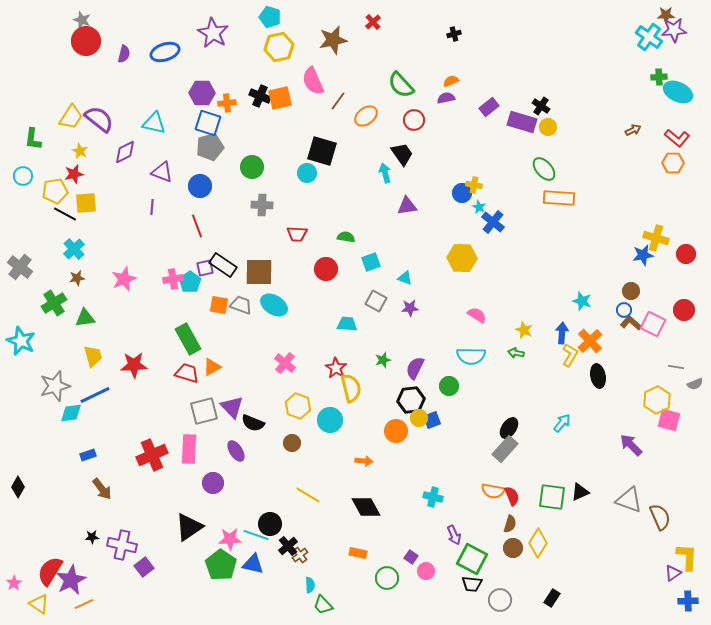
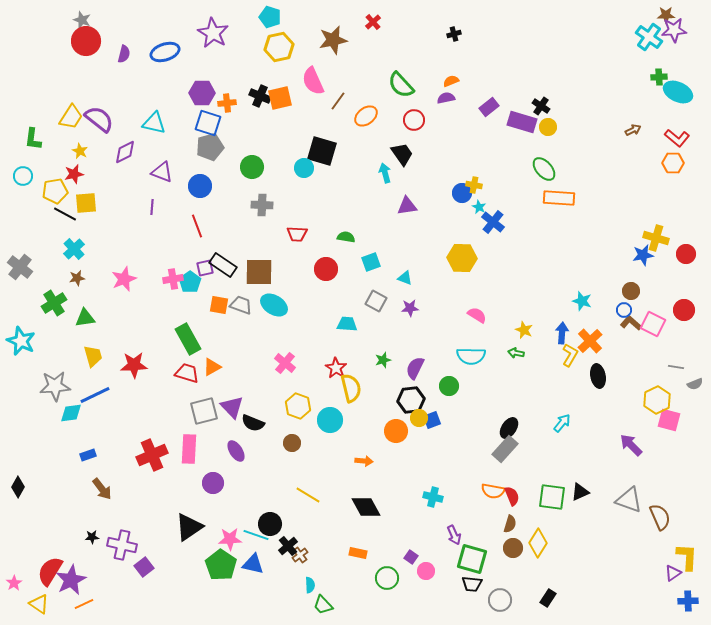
cyan circle at (307, 173): moved 3 px left, 5 px up
gray star at (55, 386): rotated 12 degrees clockwise
green square at (472, 559): rotated 12 degrees counterclockwise
black rectangle at (552, 598): moved 4 px left
